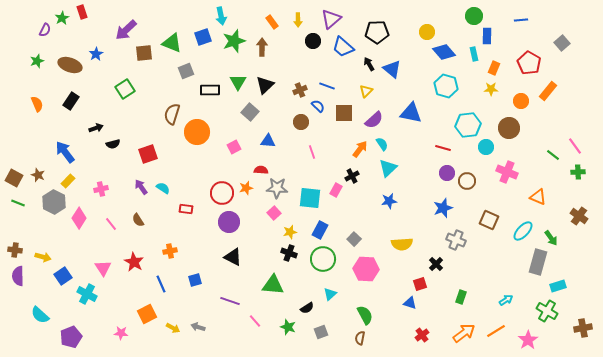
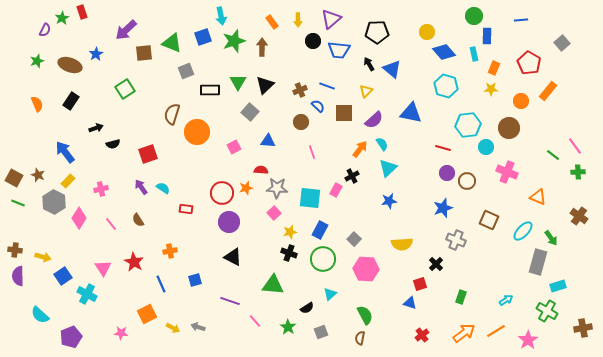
blue trapezoid at (343, 47): moved 4 px left, 3 px down; rotated 35 degrees counterclockwise
green star at (288, 327): rotated 14 degrees clockwise
